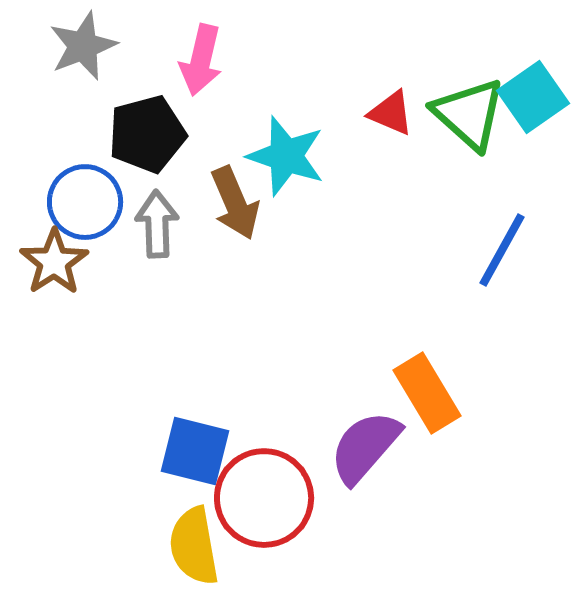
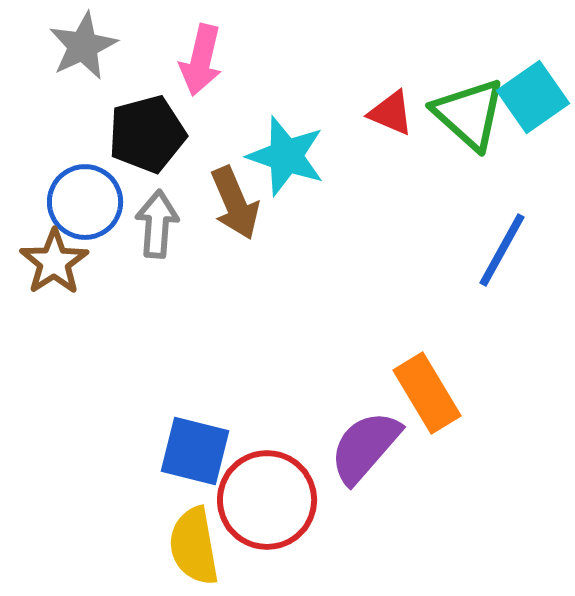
gray star: rotated 4 degrees counterclockwise
gray arrow: rotated 6 degrees clockwise
red circle: moved 3 px right, 2 px down
